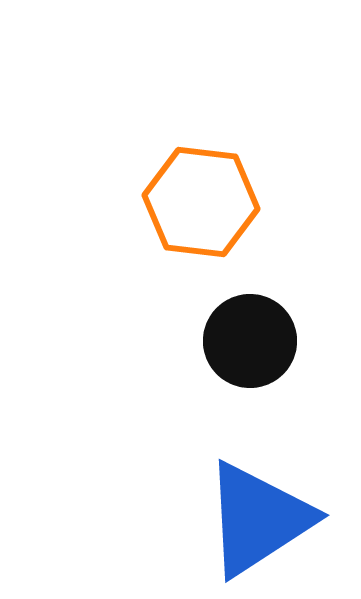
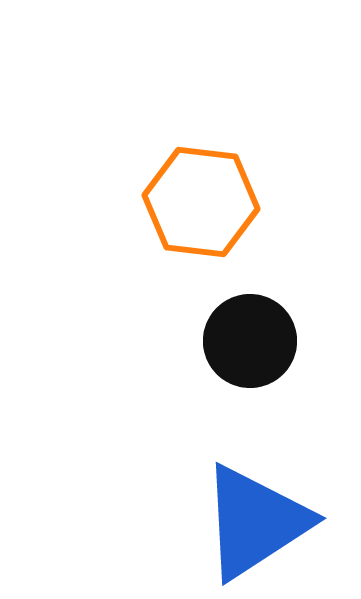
blue triangle: moved 3 px left, 3 px down
